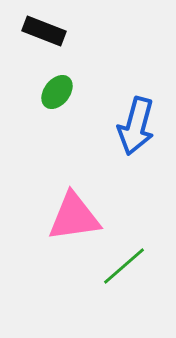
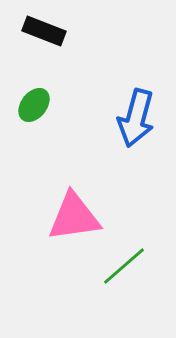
green ellipse: moved 23 px left, 13 px down
blue arrow: moved 8 px up
